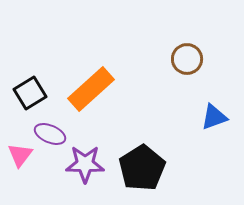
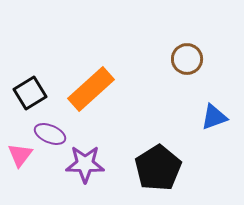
black pentagon: moved 16 px right
